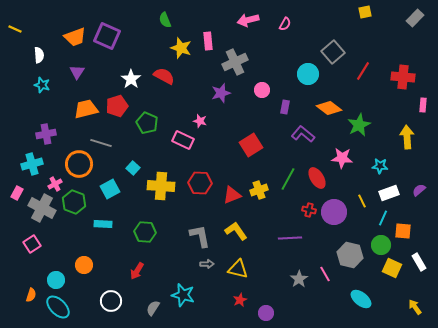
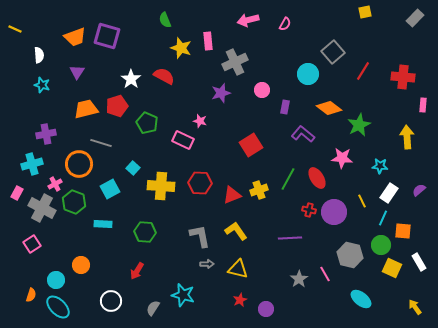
purple square at (107, 36): rotated 8 degrees counterclockwise
white rectangle at (389, 193): rotated 36 degrees counterclockwise
orange circle at (84, 265): moved 3 px left
purple circle at (266, 313): moved 4 px up
